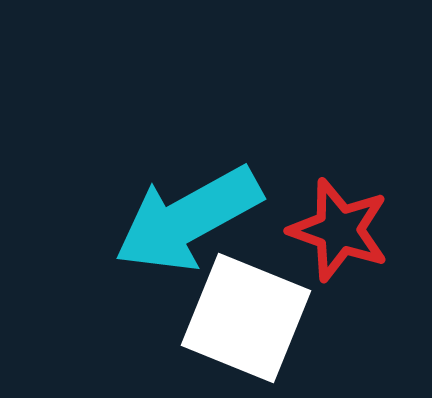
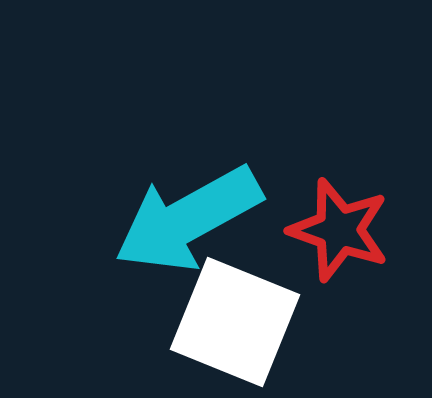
white square: moved 11 px left, 4 px down
